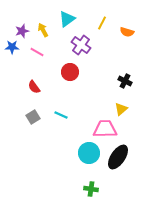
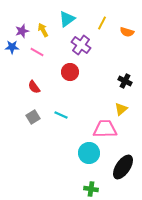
black ellipse: moved 5 px right, 10 px down
